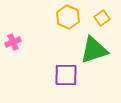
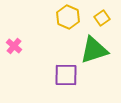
pink cross: moved 1 px right, 4 px down; rotated 28 degrees counterclockwise
